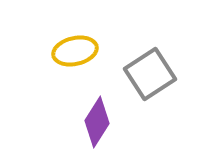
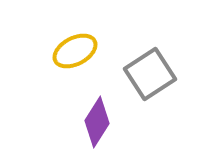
yellow ellipse: rotated 15 degrees counterclockwise
